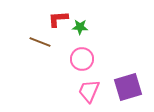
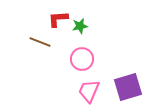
green star: moved 1 px up; rotated 14 degrees counterclockwise
